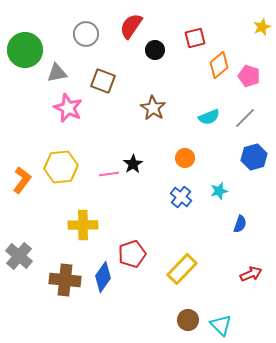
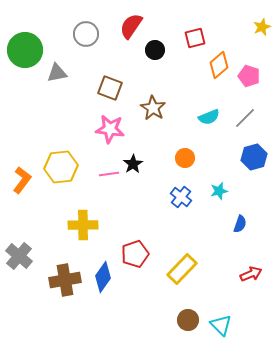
brown square: moved 7 px right, 7 px down
pink star: moved 42 px right, 21 px down; rotated 16 degrees counterclockwise
red pentagon: moved 3 px right
brown cross: rotated 16 degrees counterclockwise
